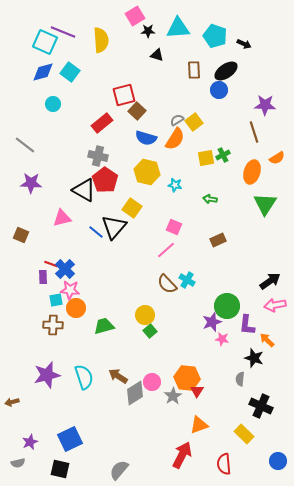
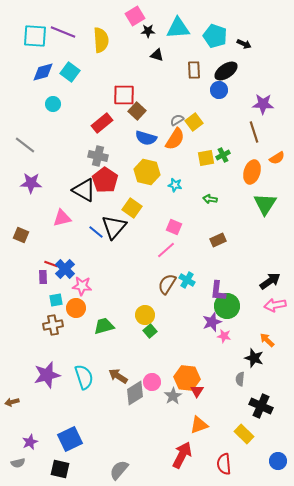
cyan square at (45, 42): moved 10 px left, 6 px up; rotated 20 degrees counterclockwise
red square at (124, 95): rotated 15 degrees clockwise
purple star at (265, 105): moved 2 px left, 1 px up
brown semicircle at (167, 284): rotated 75 degrees clockwise
pink star at (70, 290): moved 12 px right, 4 px up
brown cross at (53, 325): rotated 12 degrees counterclockwise
purple L-shape at (247, 325): moved 29 px left, 34 px up
pink star at (222, 339): moved 2 px right, 3 px up
